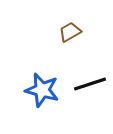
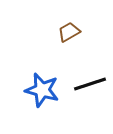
brown trapezoid: moved 1 px left
